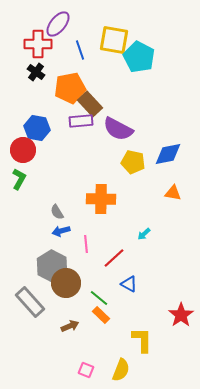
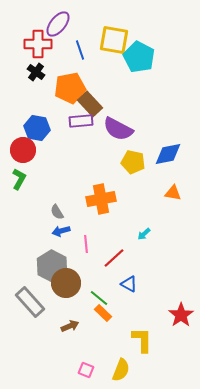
orange cross: rotated 12 degrees counterclockwise
orange rectangle: moved 2 px right, 2 px up
